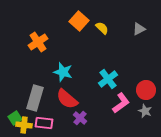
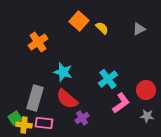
gray star: moved 2 px right, 5 px down; rotated 16 degrees counterclockwise
purple cross: moved 2 px right; rotated 16 degrees clockwise
